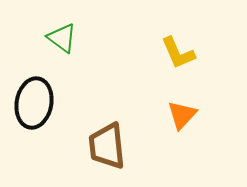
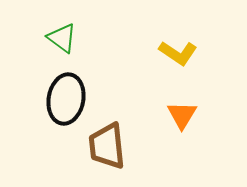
yellow L-shape: rotated 33 degrees counterclockwise
black ellipse: moved 32 px right, 4 px up
orange triangle: rotated 12 degrees counterclockwise
